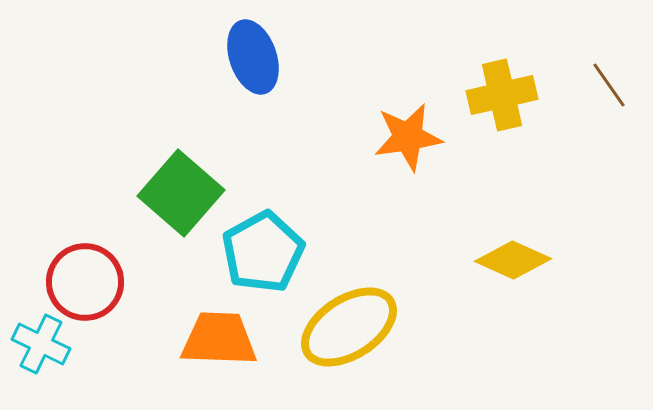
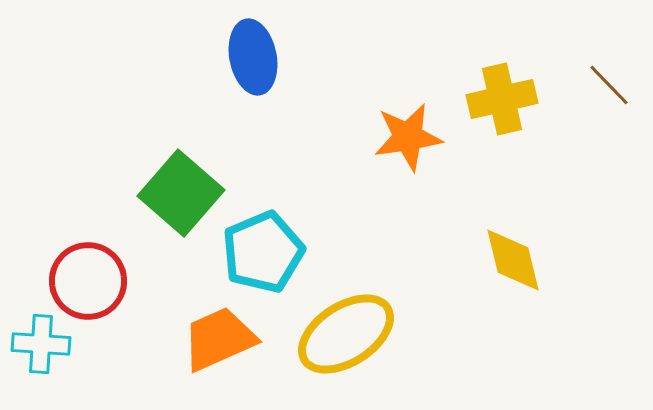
blue ellipse: rotated 8 degrees clockwise
brown line: rotated 9 degrees counterclockwise
yellow cross: moved 4 px down
cyan pentagon: rotated 6 degrees clockwise
yellow diamond: rotated 52 degrees clockwise
red circle: moved 3 px right, 1 px up
yellow ellipse: moved 3 px left, 7 px down
orange trapezoid: rotated 26 degrees counterclockwise
cyan cross: rotated 22 degrees counterclockwise
